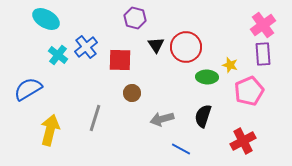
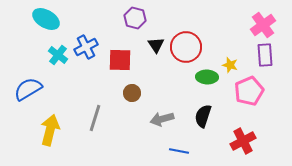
blue cross: rotated 10 degrees clockwise
purple rectangle: moved 2 px right, 1 px down
blue line: moved 2 px left, 2 px down; rotated 18 degrees counterclockwise
